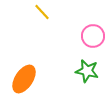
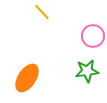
green star: rotated 20 degrees counterclockwise
orange ellipse: moved 3 px right, 1 px up
